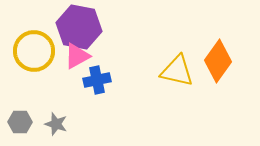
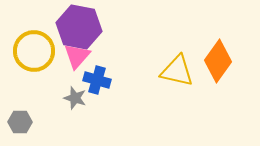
pink triangle: rotated 20 degrees counterclockwise
blue cross: rotated 28 degrees clockwise
gray star: moved 19 px right, 26 px up
